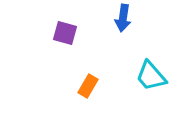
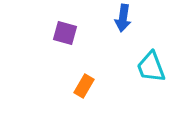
cyan trapezoid: moved 9 px up; rotated 20 degrees clockwise
orange rectangle: moved 4 px left
